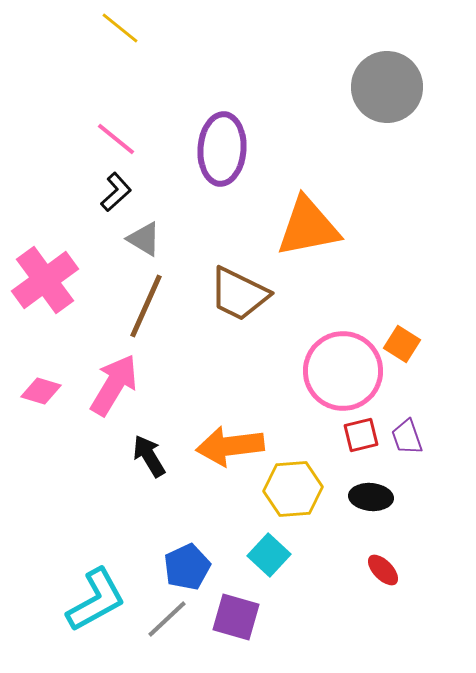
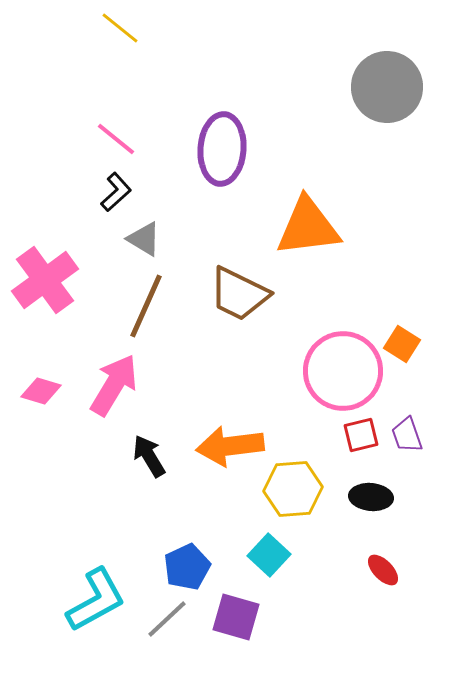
orange triangle: rotated 4 degrees clockwise
purple trapezoid: moved 2 px up
